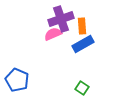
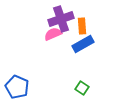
blue pentagon: moved 7 px down
